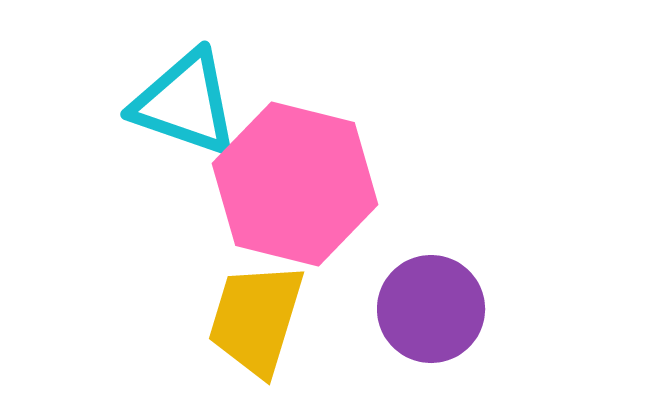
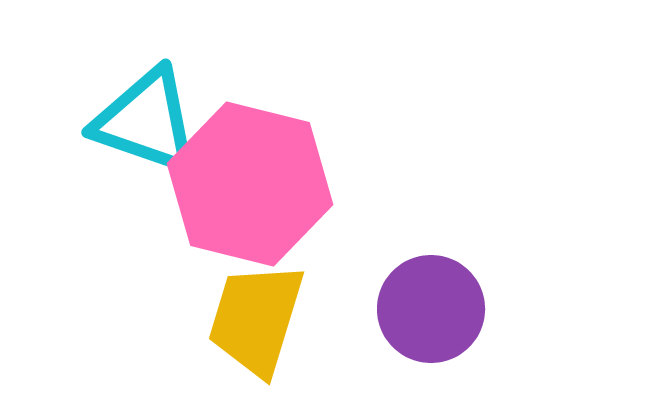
cyan triangle: moved 39 px left, 18 px down
pink hexagon: moved 45 px left
